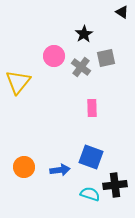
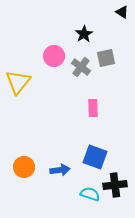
pink rectangle: moved 1 px right
blue square: moved 4 px right
